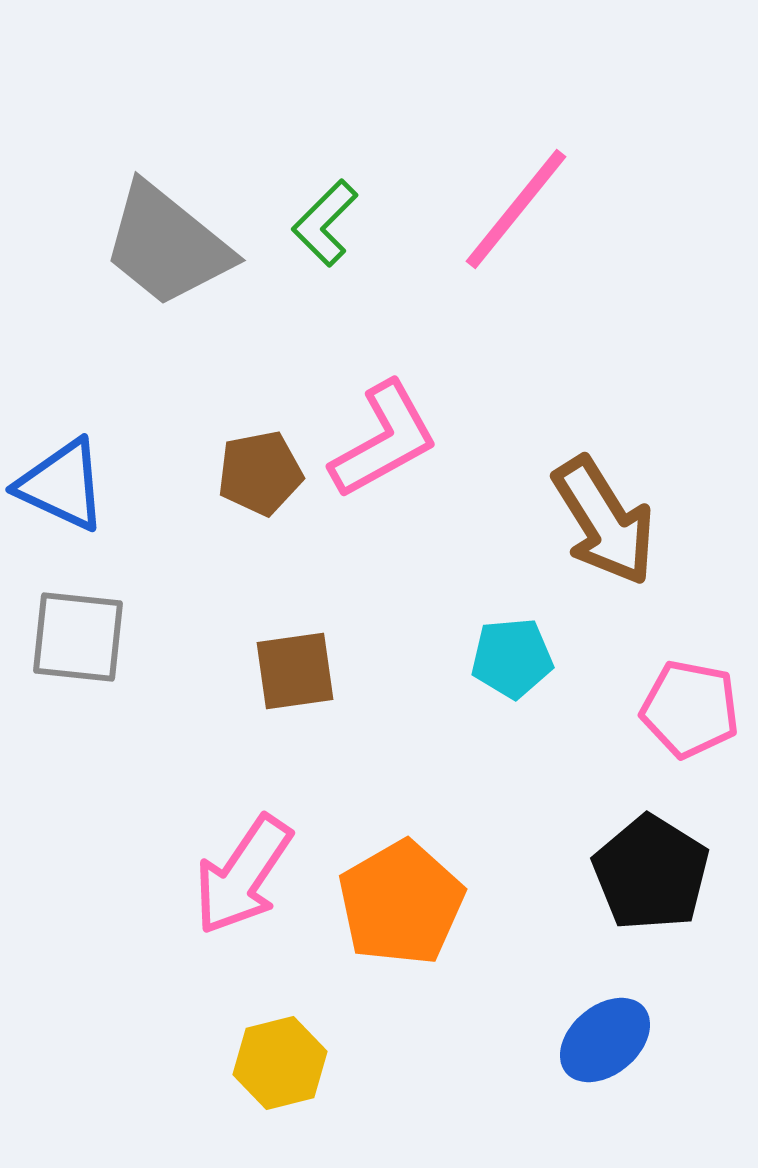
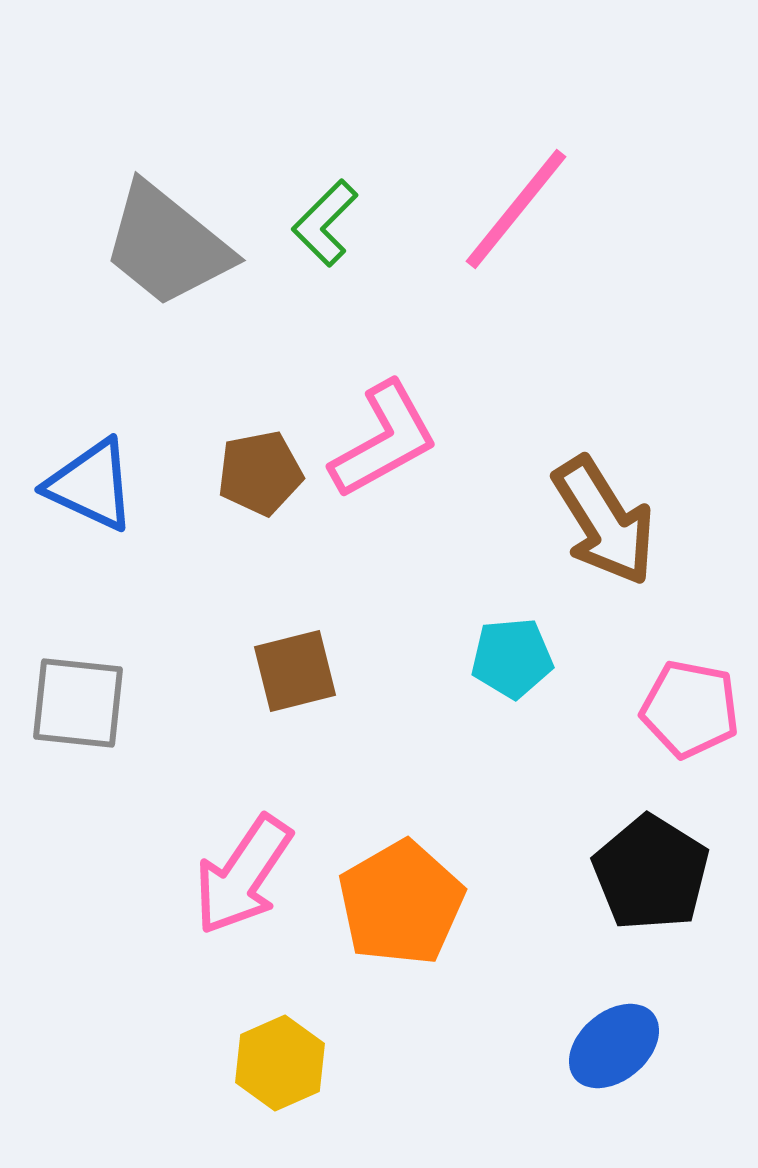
blue triangle: moved 29 px right
gray square: moved 66 px down
brown square: rotated 6 degrees counterclockwise
blue ellipse: moved 9 px right, 6 px down
yellow hexagon: rotated 10 degrees counterclockwise
